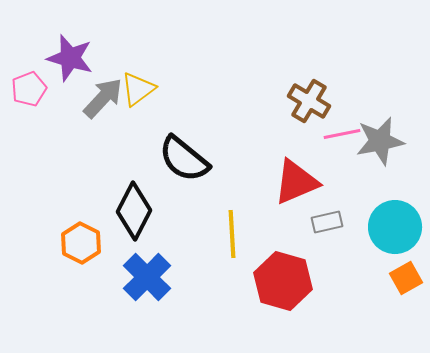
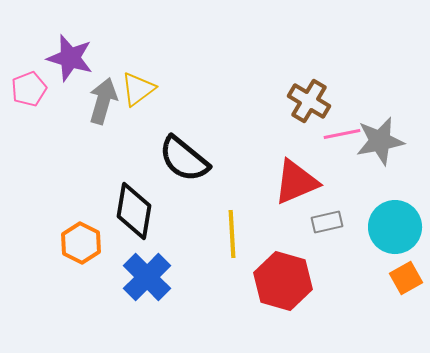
gray arrow: moved 3 px down; rotated 27 degrees counterclockwise
black diamond: rotated 18 degrees counterclockwise
